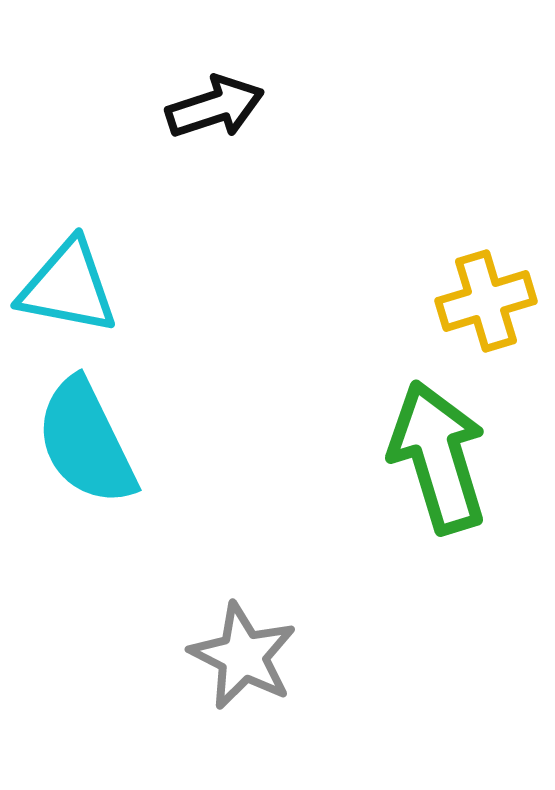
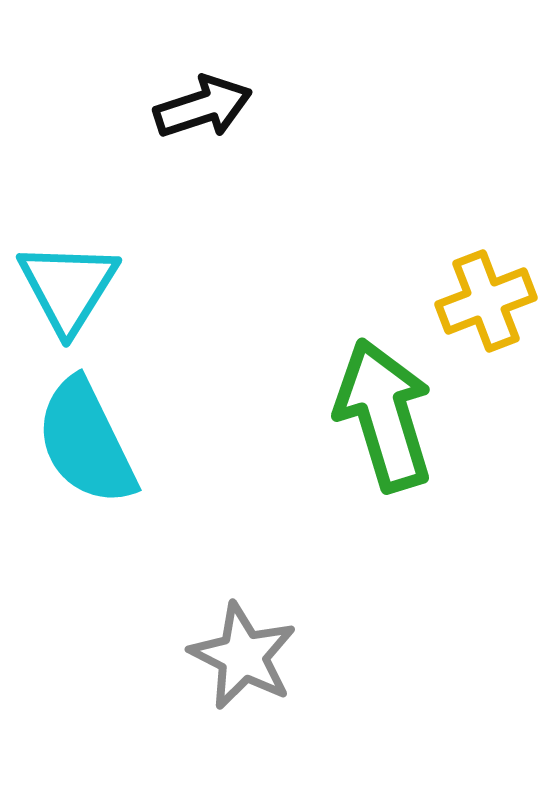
black arrow: moved 12 px left
cyan triangle: rotated 51 degrees clockwise
yellow cross: rotated 4 degrees counterclockwise
green arrow: moved 54 px left, 42 px up
